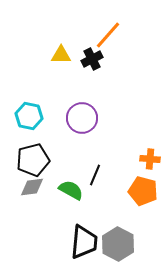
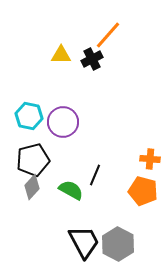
purple circle: moved 19 px left, 4 px down
gray diamond: rotated 40 degrees counterclockwise
black trapezoid: rotated 33 degrees counterclockwise
